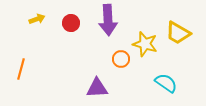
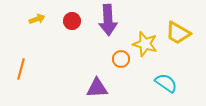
red circle: moved 1 px right, 2 px up
